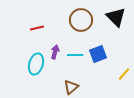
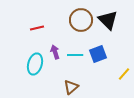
black triangle: moved 8 px left, 3 px down
purple arrow: rotated 32 degrees counterclockwise
cyan ellipse: moved 1 px left
